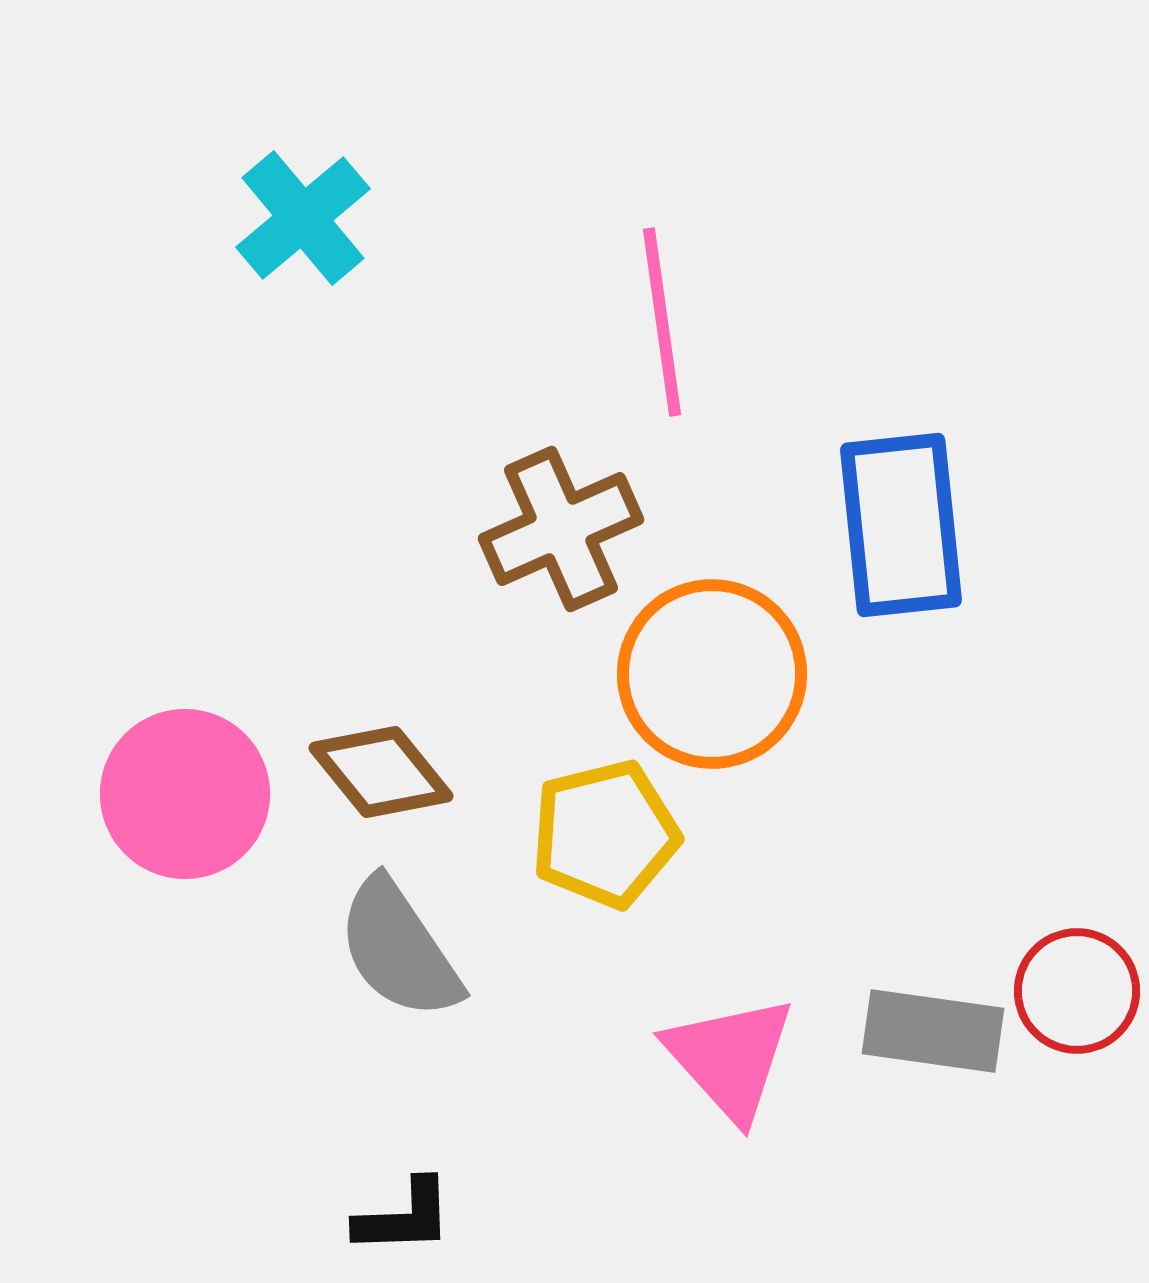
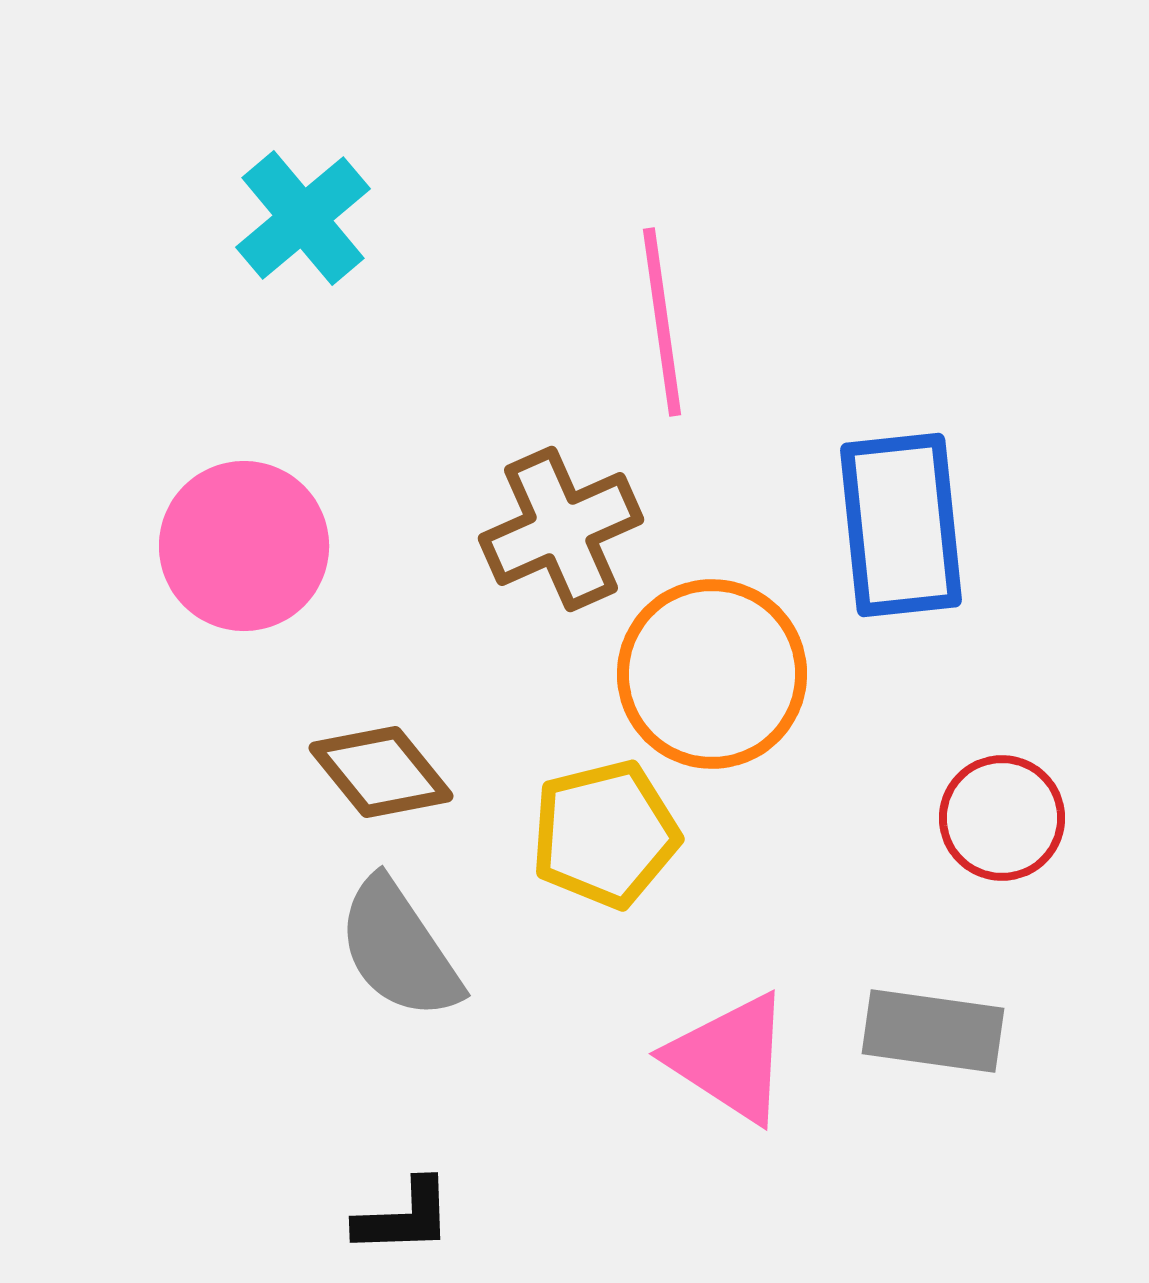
pink circle: moved 59 px right, 248 px up
red circle: moved 75 px left, 173 px up
pink triangle: rotated 15 degrees counterclockwise
